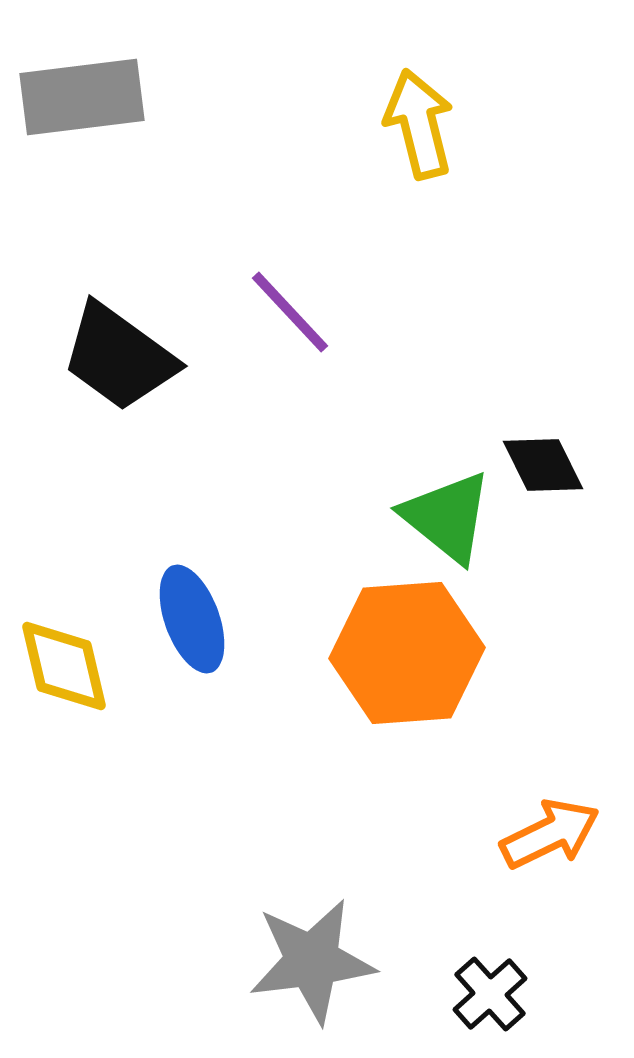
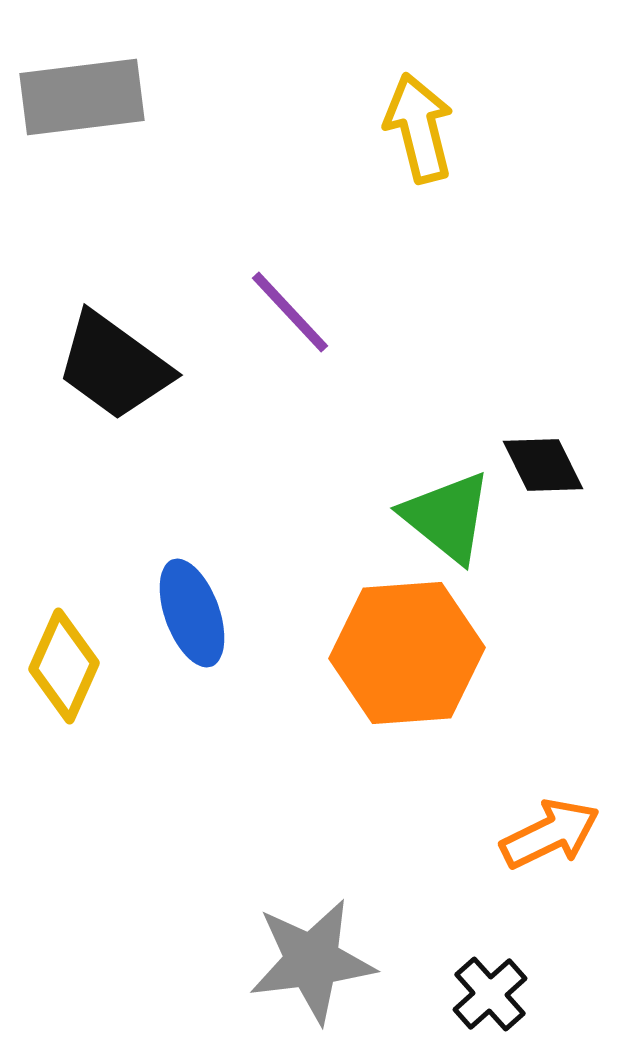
yellow arrow: moved 4 px down
black trapezoid: moved 5 px left, 9 px down
blue ellipse: moved 6 px up
yellow diamond: rotated 37 degrees clockwise
